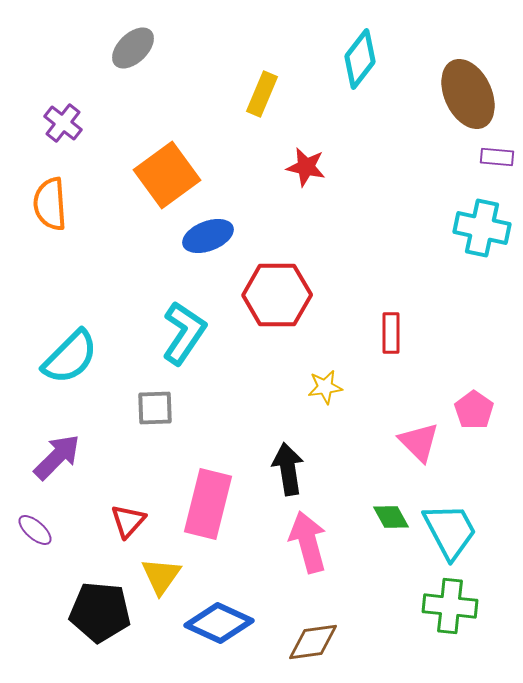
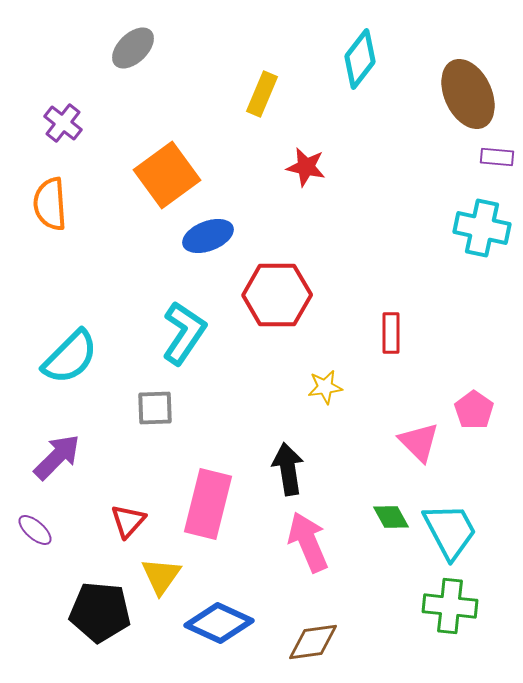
pink arrow: rotated 8 degrees counterclockwise
